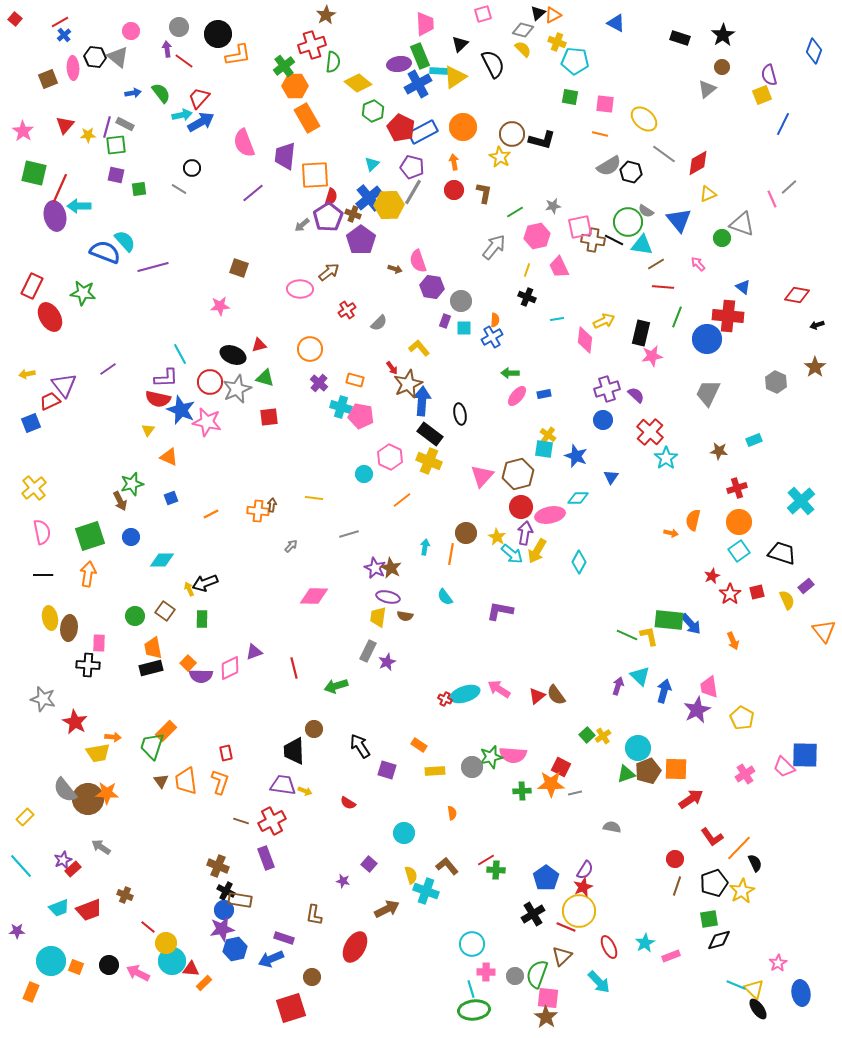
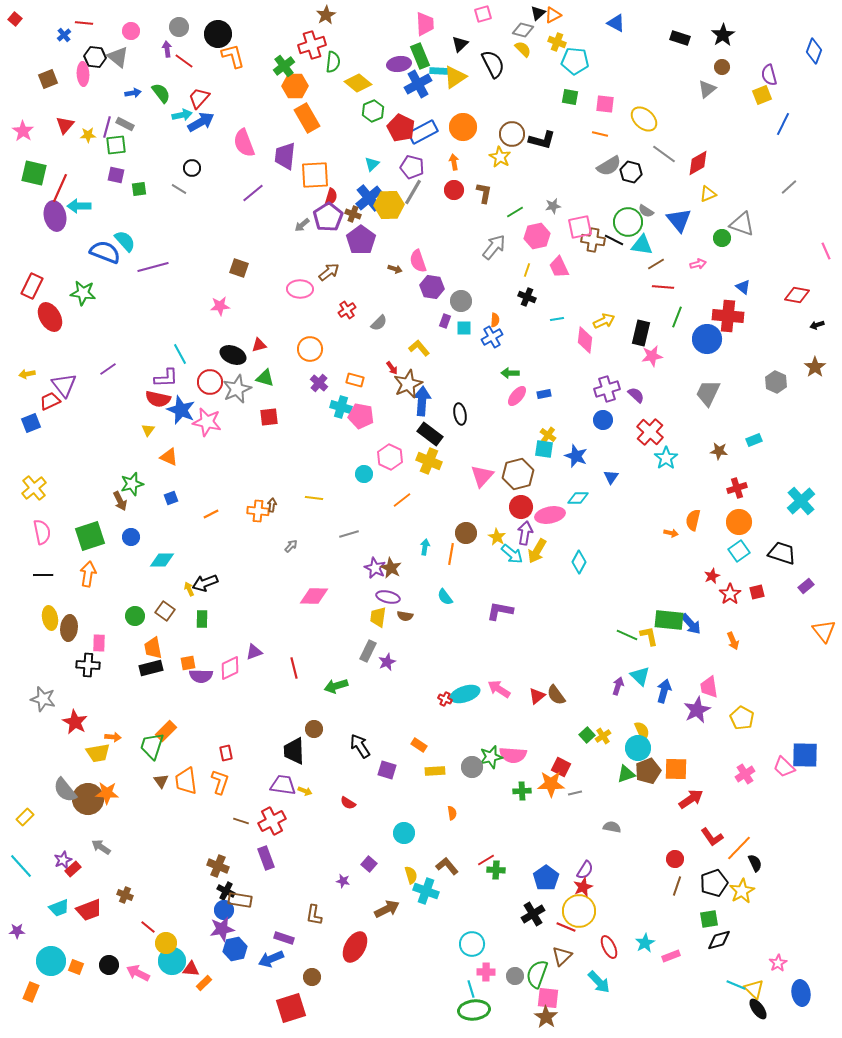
red line at (60, 22): moved 24 px right, 1 px down; rotated 36 degrees clockwise
orange L-shape at (238, 55): moved 5 px left, 1 px down; rotated 96 degrees counterclockwise
pink ellipse at (73, 68): moved 10 px right, 6 px down
pink line at (772, 199): moved 54 px right, 52 px down
pink arrow at (698, 264): rotated 119 degrees clockwise
yellow semicircle at (787, 600): moved 145 px left, 131 px down
orange square at (188, 663): rotated 35 degrees clockwise
